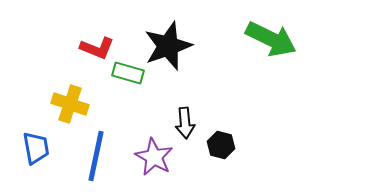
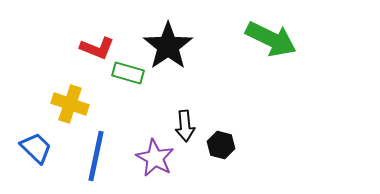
black star: rotated 15 degrees counterclockwise
black arrow: moved 3 px down
blue trapezoid: rotated 36 degrees counterclockwise
purple star: moved 1 px right, 1 px down
